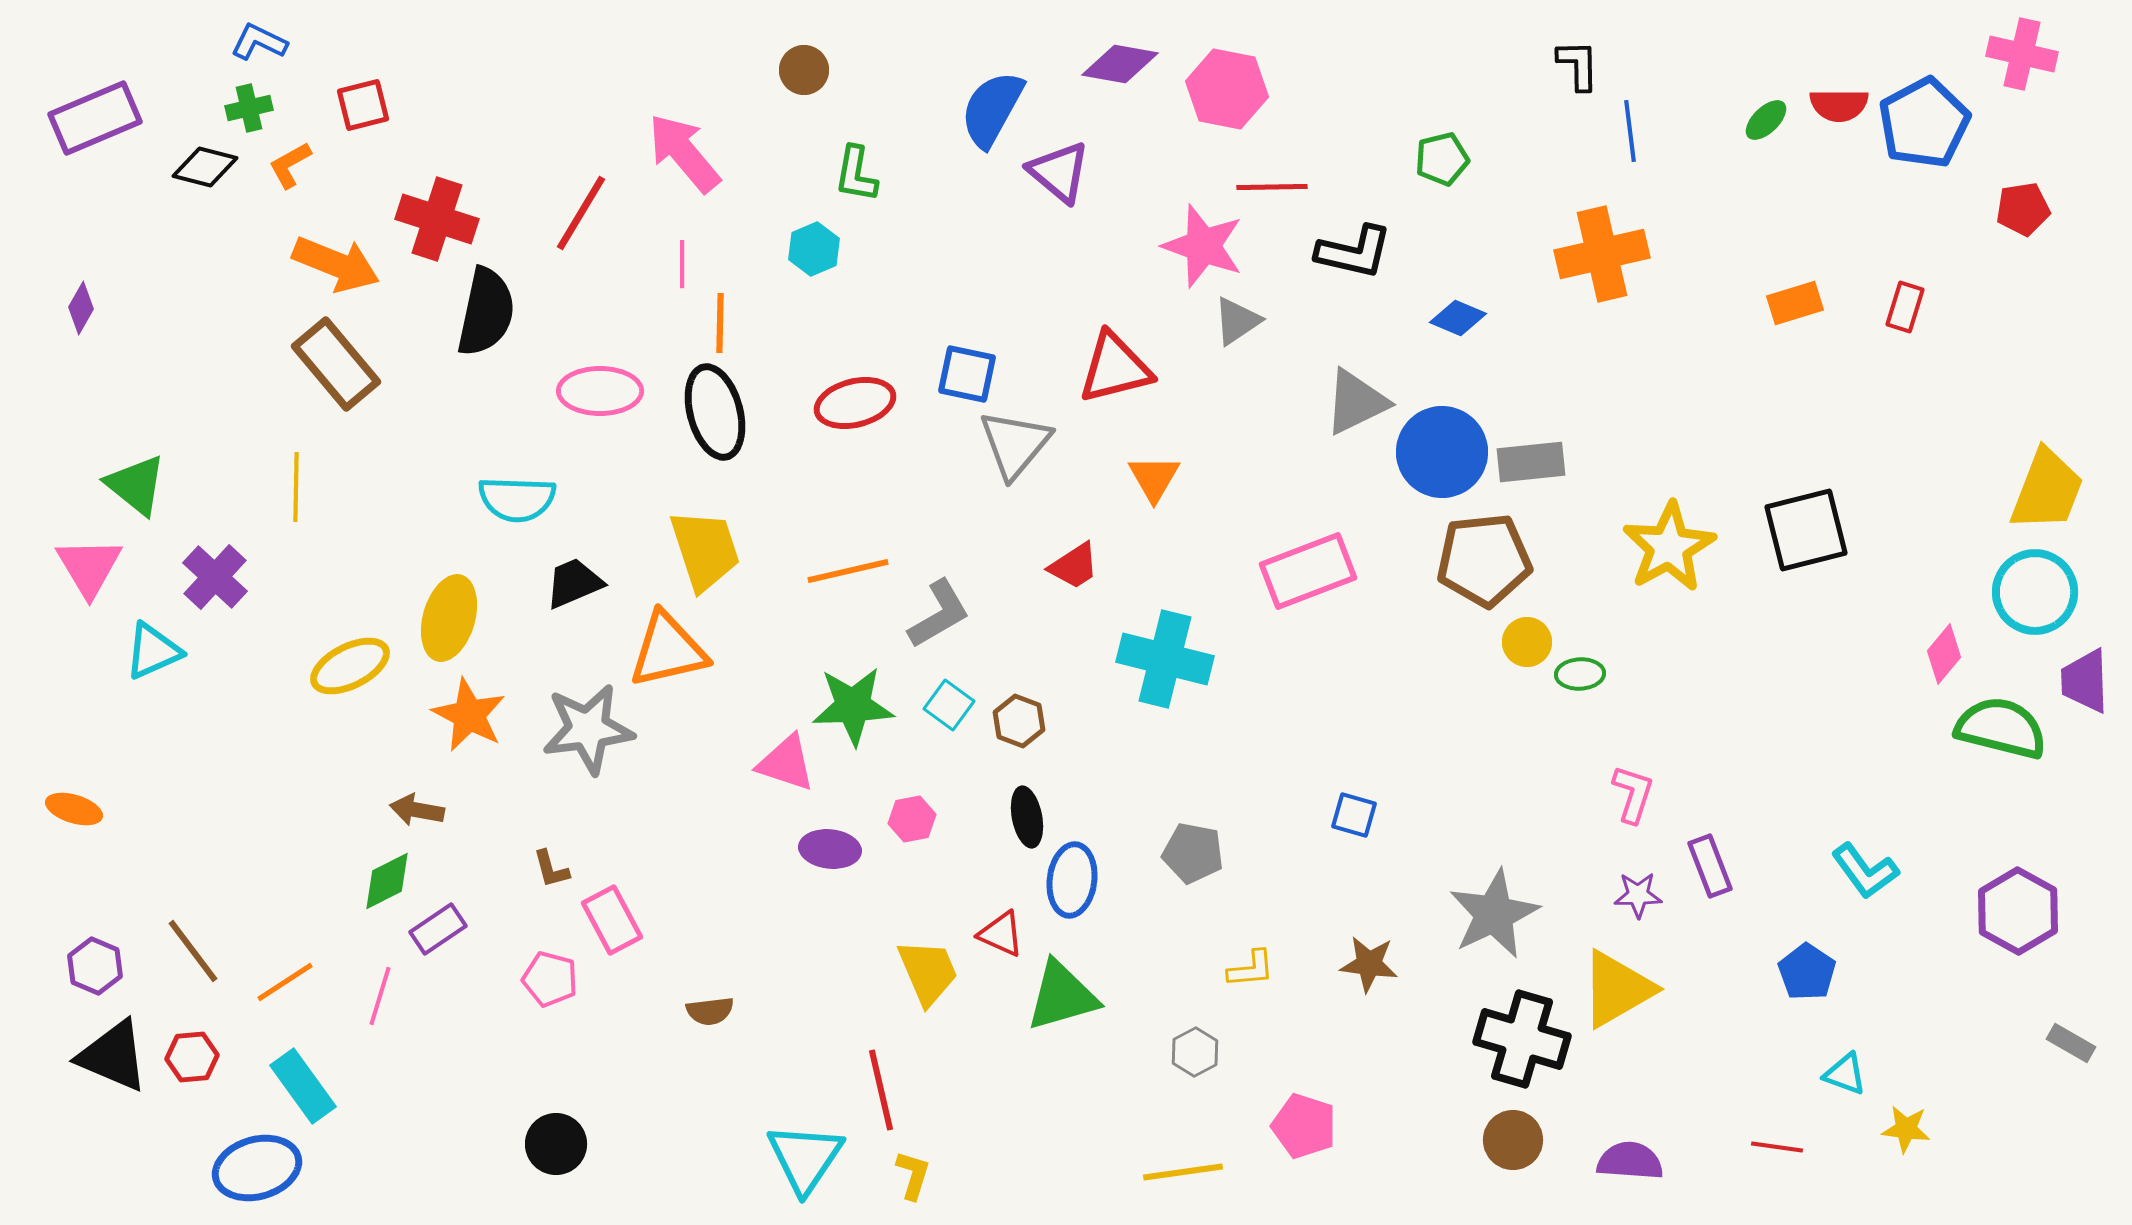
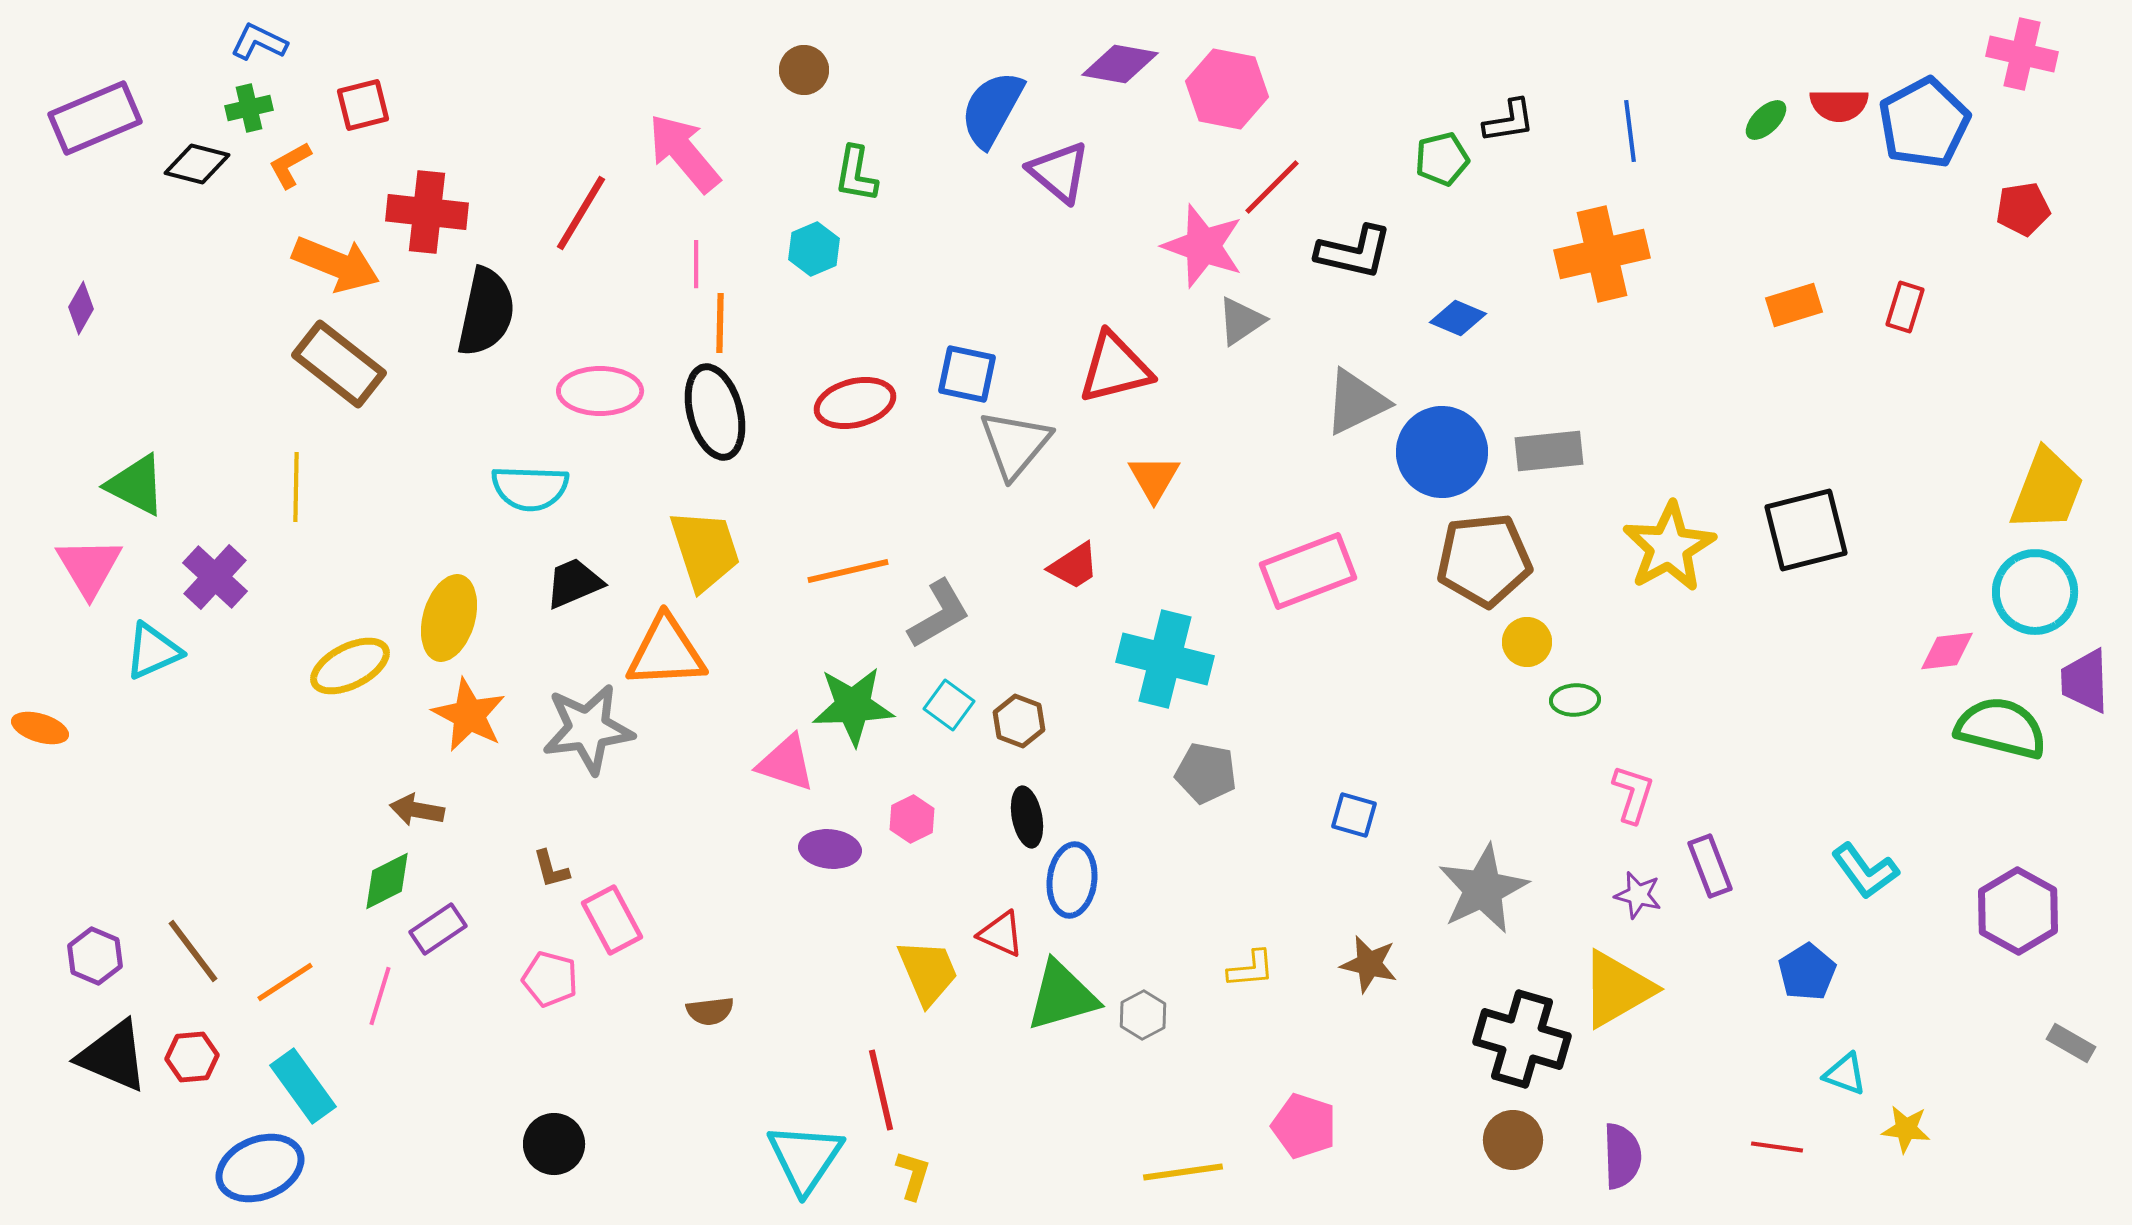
black L-shape at (1578, 65): moved 69 px left, 56 px down; rotated 82 degrees clockwise
black diamond at (205, 167): moved 8 px left, 3 px up
red line at (1272, 187): rotated 44 degrees counterclockwise
red cross at (437, 219): moved 10 px left, 7 px up; rotated 12 degrees counterclockwise
pink line at (682, 264): moved 14 px right
orange rectangle at (1795, 303): moved 1 px left, 2 px down
gray triangle at (1237, 321): moved 4 px right
brown rectangle at (336, 364): moved 3 px right; rotated 12 degrees counterclockwise
gray rectangle at (1531, 462): moved 18 px right, 11 px up
green triangle at (136, 485): rotated 12 degrees counterclockwise
cyan semicircle at (517, 499): moved 13 px right, 11 px up
orange triangle at (668, 650): moved 2 px left, 2 px down; rotated 10 degrees clockwise
pink diamond at (1944, 654): moved 3 px right, 3 px up; rotated 44 degrees clockwise
green ellipse at (1580, 674): moved 5 px left, 26 px down
orange ellipse at (74, 809): moved 34 px left, 81 px up
pink hexagon at (912, 819): rotated 15 degrees counterclockwise
gray pentagon at (1193, 853): moved 13 px right, 80 px up
purple star at (1638, 895): rotated 15 degrees clockwise
gray star at (1494, 914): moved 11 px left, 25 px up
brown star at (1369, 964): rotated 6 degrees clockwise
purple hexagon at (95, 966): moved 10 px up
blue pentagon at (1807, 972): rotated 6 degrees clockwise
gray hexagon at (1195, 1052): moved 52 px left, 37 px up
black circle at (556, 1144): moved 2 px left
purple semicircle at (1630, 1161): moved 8 px left, 5 px up; rotated 84 degrees clockwise
blue ellipse at (257, 1168): moved 3 px right; rotated 6 degrees counterclockwise
